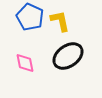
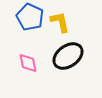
yellow L-shape: moved 1 px down
pink diamond: moved 3 px right
